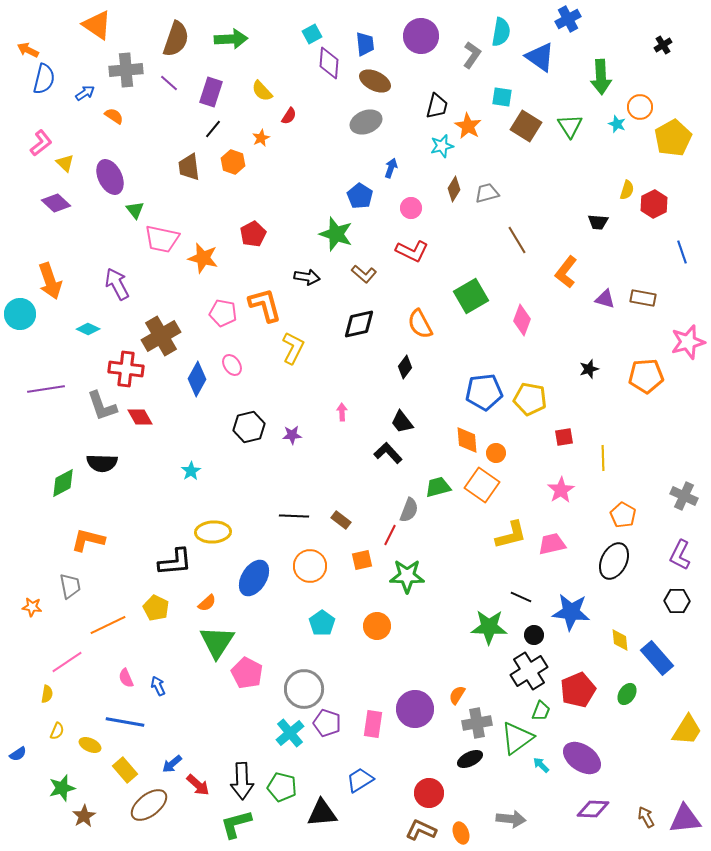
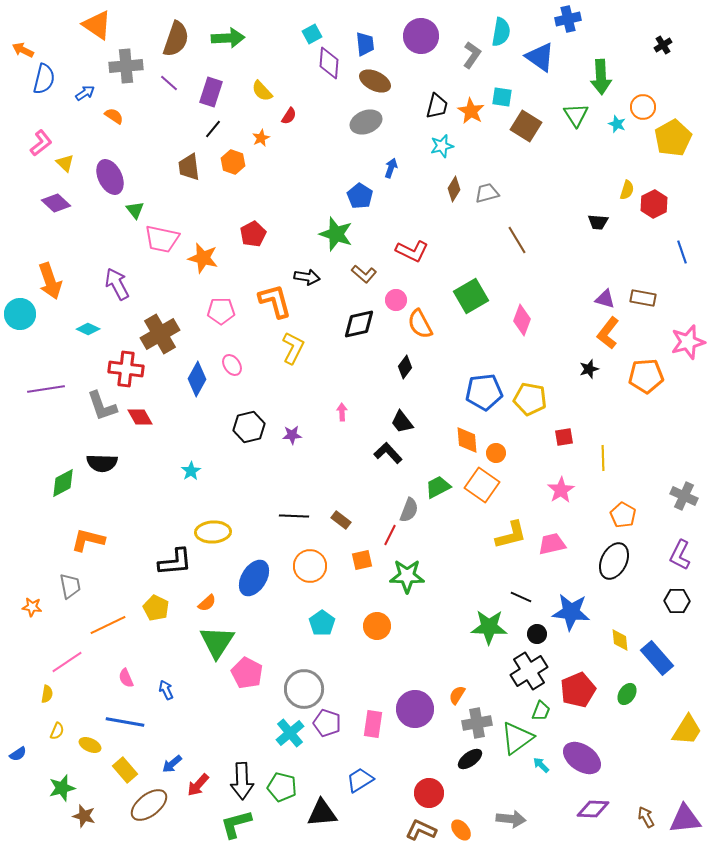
blue cross at (568, 19): rotated 15 degrees clockwise
green arrow at (231, 39): moved 3 px left, 1 px up
orange arrow at (28, 50): moved 5 px left
gray cross at (126, 70): moved 4 px up
orange circle at (640, 107): moved 3 px right
orange star at (468, 126): moved 3 px right, 15 px up
green triangle at (570, 126): moved 6 px right, 11 px up
pink circle at (411, 208): moved 15 px left, 92 px down
orange L-shape at (566, 272): moved 42 px right, 61 px down
orange L-shape at (265, 305): moved 10 px right, 4 px up
pink pentagon at (223, 313): moved 2 px left, 2 px up; rotated 12 degrees counterclockwise
brown cross at (161, 336): moved 1 px left, 2 px up
green trapezoid at (438, 487): rotated 12 degrees counterclockwise
black circle at (534, 635): moved 3 px right, 1 px up
blue arrow at (158, 686): moved 8 px right, 4 px down
black ellipse at (470, 759): rotated 10 degrees counterclockwise
red arrow at (198, 785): rotated 90 degrees clockwise
brown star at (84, 816): rotated 25 degrees counterclockwise
orange ellipse at (461, 833): moved 3 px up; rotated 20 degrees counterclockwise
